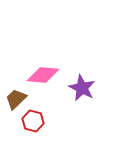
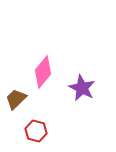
pink diamond: moved 3 px up; rotated 56 degrees counterclockwise
red hexagon: moved 3 px right, 10 px down
